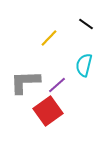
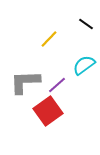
yellow line: moved 1 px down
cyan semicircle: rotated 40 degrees clockwise
